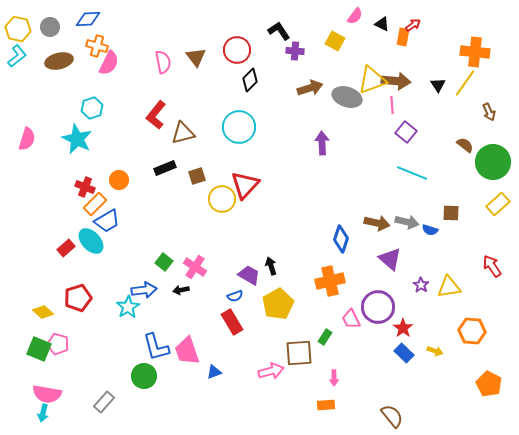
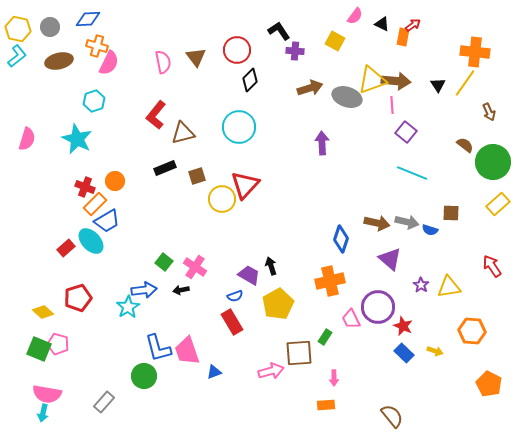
cyan hexagon at (92, 108): moved 2 px right, 7 px up
orange circle at (119, 180): moved 4 px left, 1 px down
red star at (403, 328): moved 2 px up; rotated 12 degrees counterclockwise
blue L-shape at (156, 347): moved 2 px right, 1 px down
